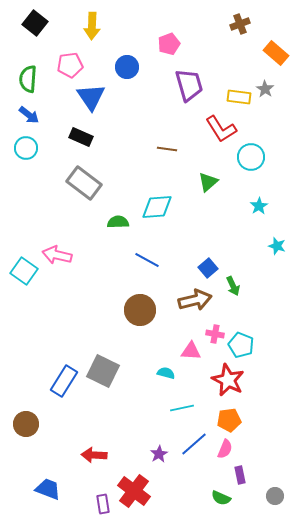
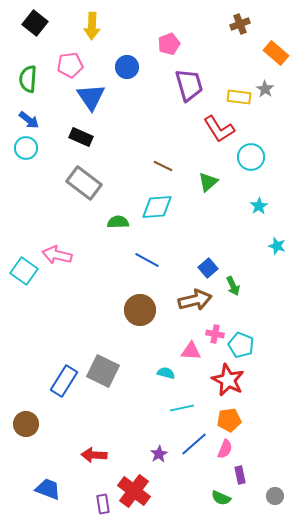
blue arrow at (29, 115): moved 5 px down
red L-shape at (221, 129): moved 2 px left
brown line at (167, 149): moved 4 px left, 17 px down; rotated 18 degrees clockwise
